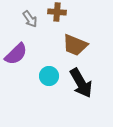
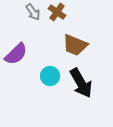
brown cross: rotated 30 degrees clockwise
gray arrow: moved 3 px right, 7 px up
cyan circle: moved 1 px right
